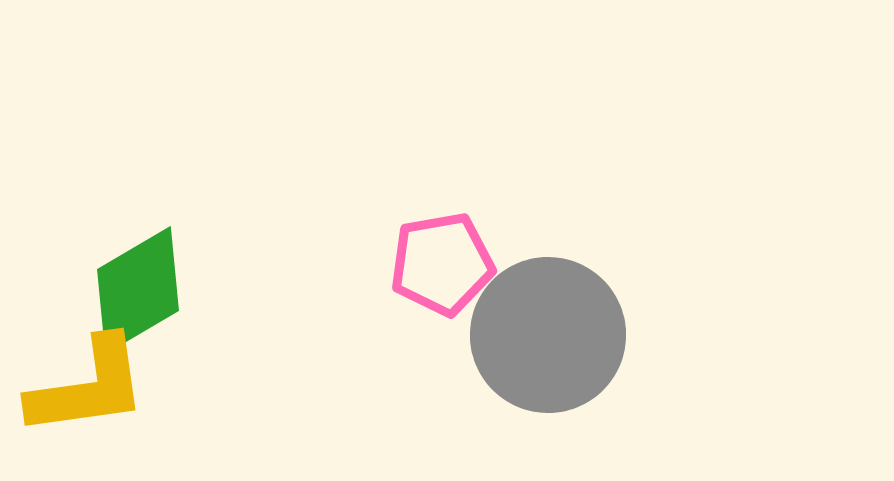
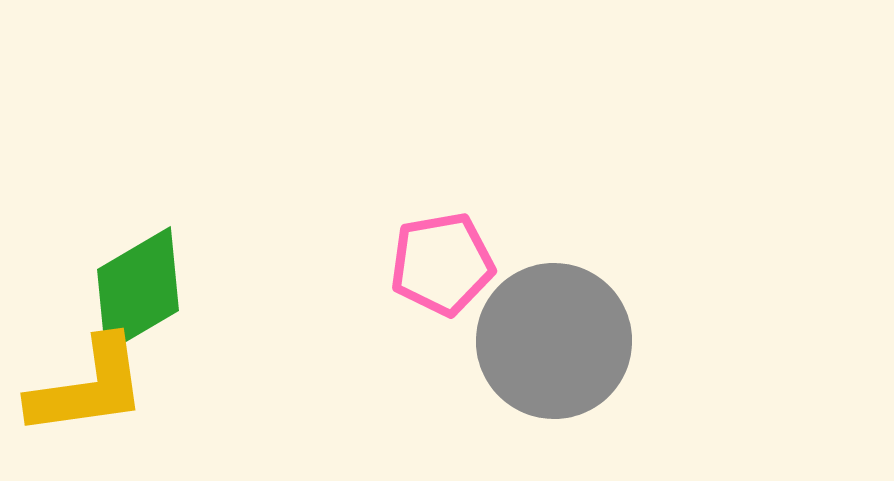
gray circle: moved 6 px right, 6 px down
